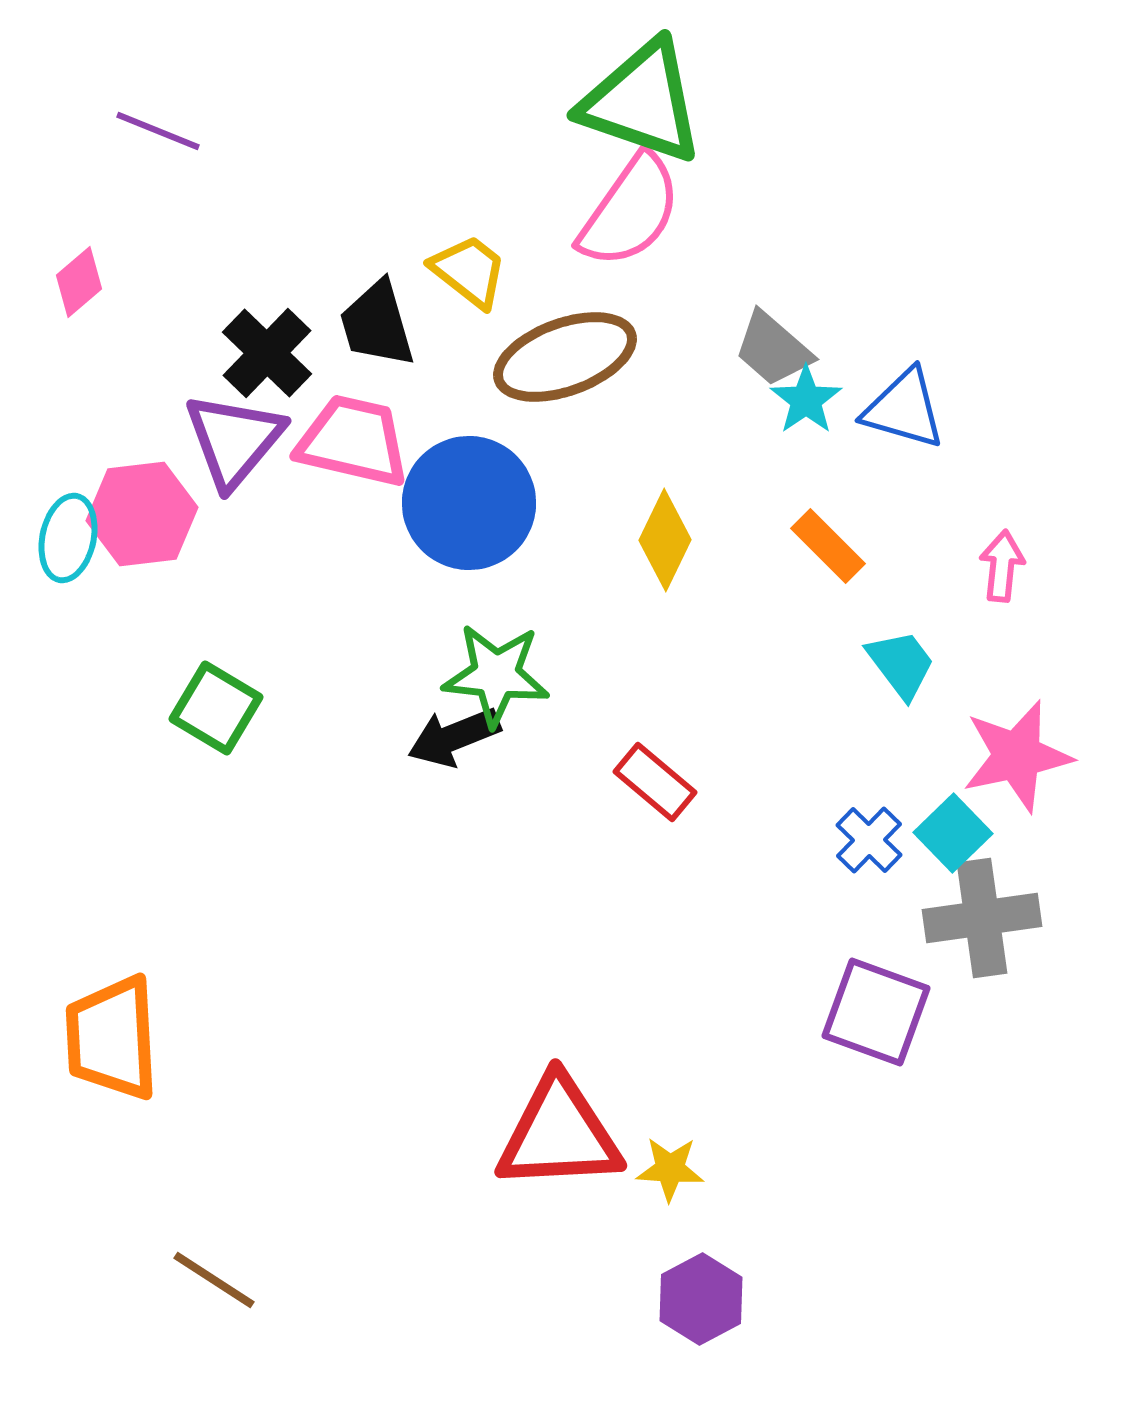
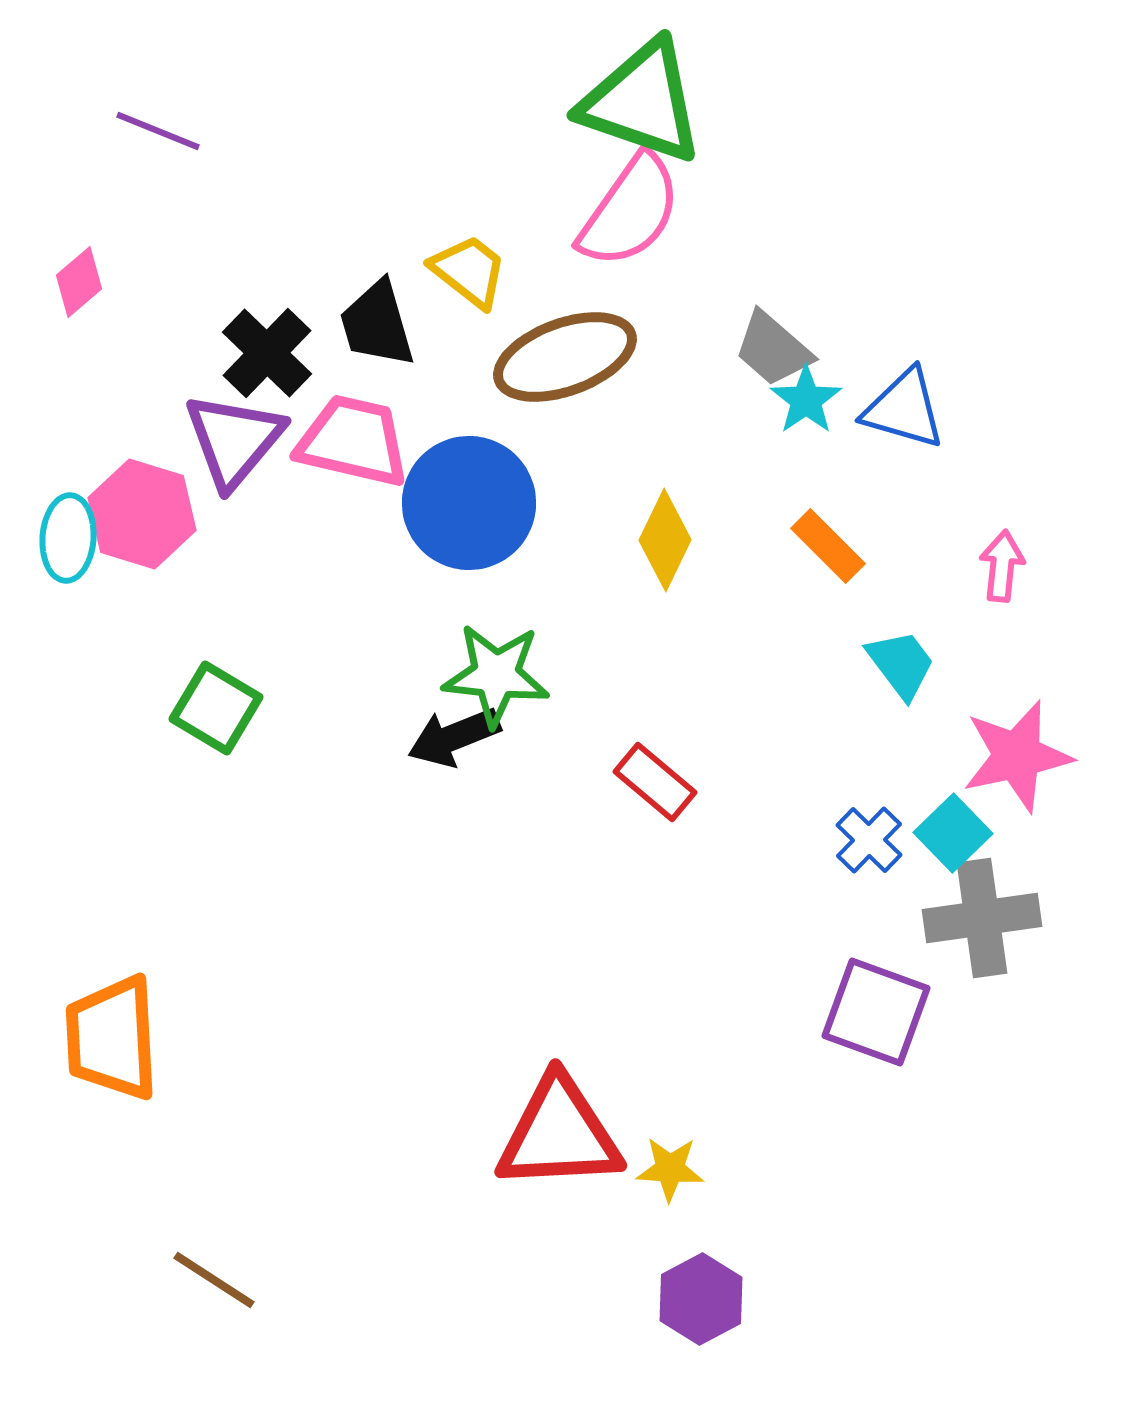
pink hexagon: rotated 24 degrees clockwise
cyan ellipse: rotated 8 degrees counterclockwise
